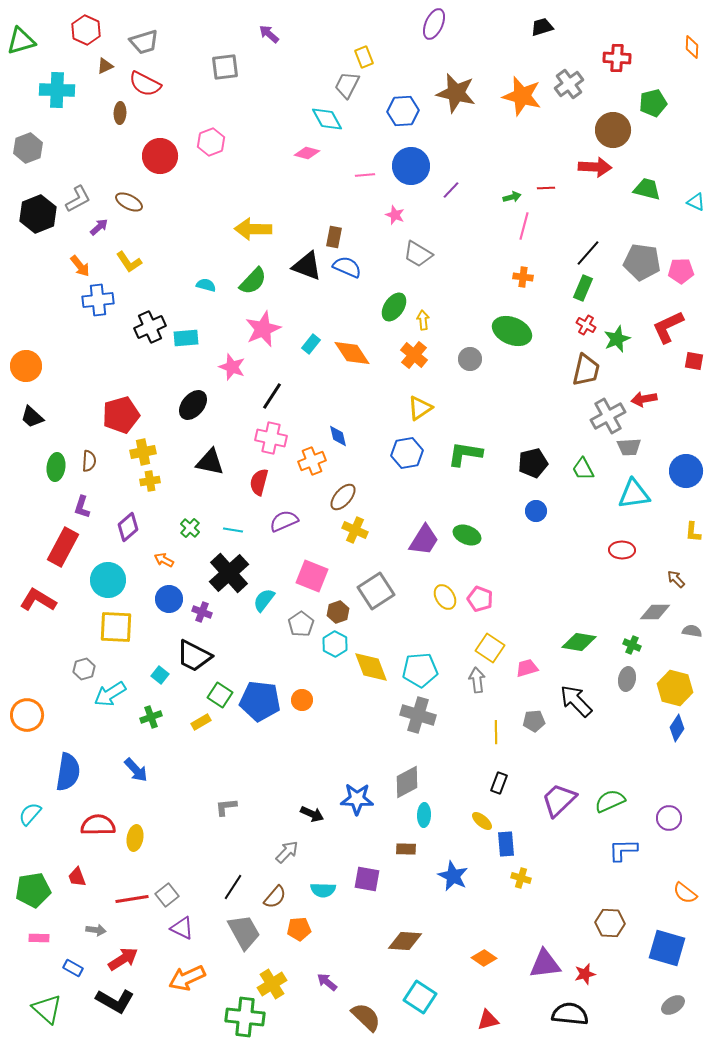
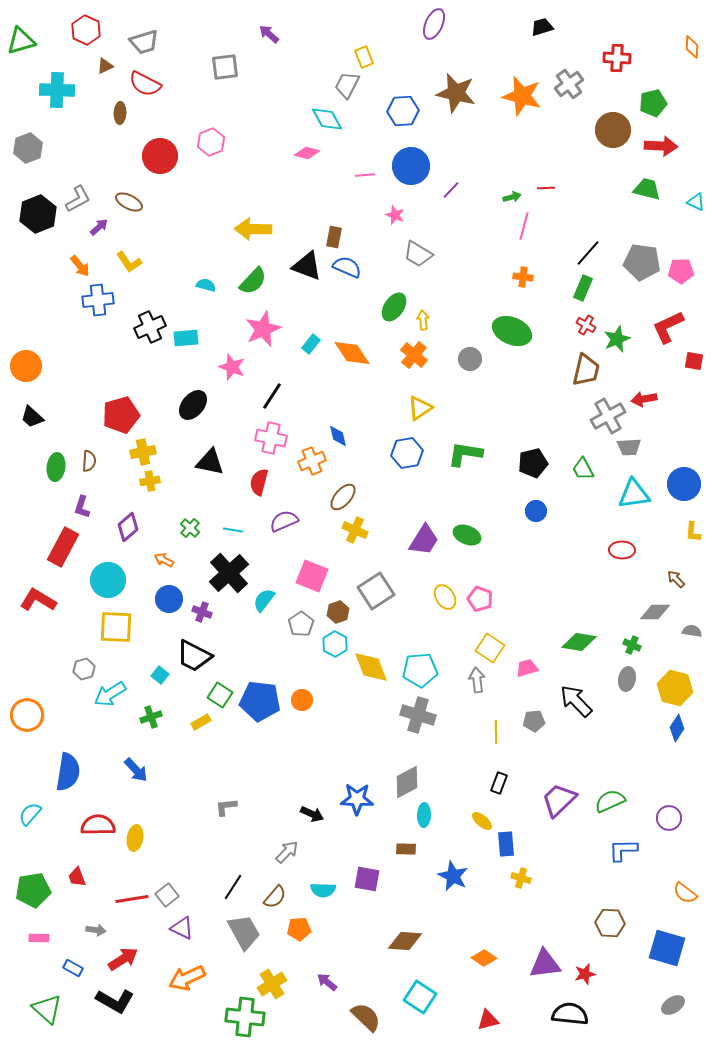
red arrow at (595, 167): moved 66 px right, 21 px up
blue circle at (686, 471): moved 2 px left, 13 px down
